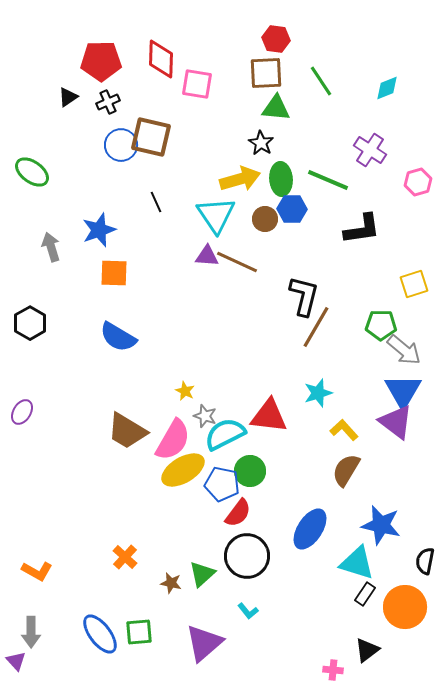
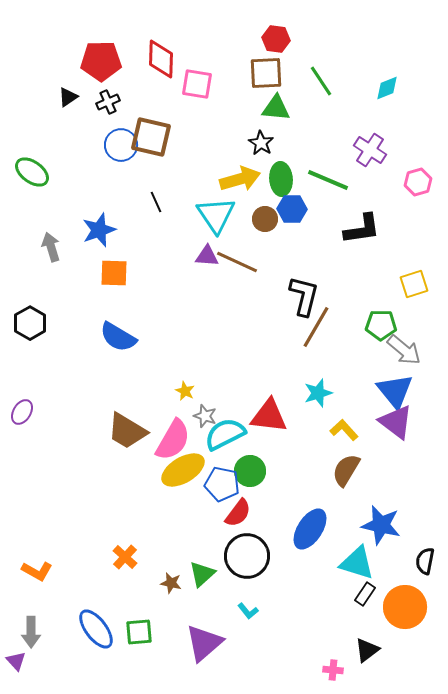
blue triangle at (403, 391): moved 8 px left; rotated 9 degrees counterclockwise
blue ellipse at (100, 634): moved 4 px left, 5 px up
